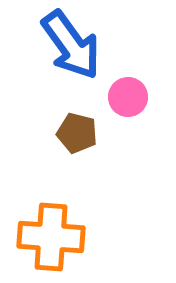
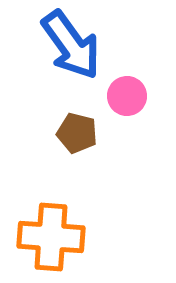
pink circle: moved 1 px left, 1 px up
